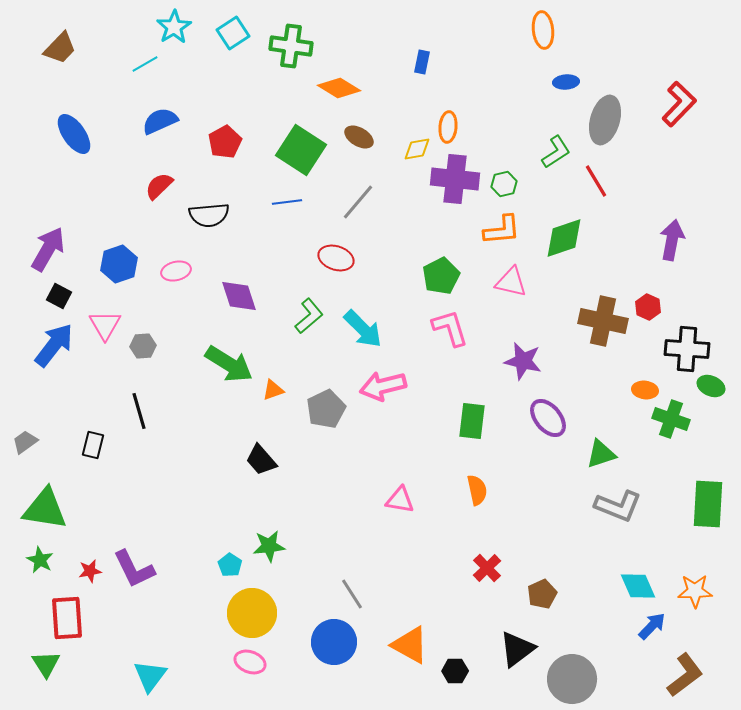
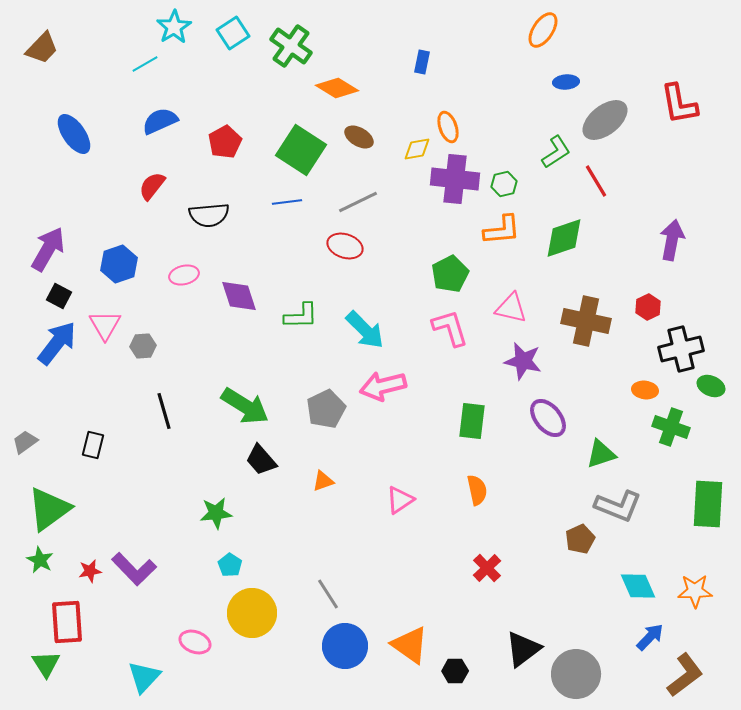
orange ellipse at (543, 30): rotated 39 degrees clockwise
green cross at (291, 46): rotated 27 degrees clockwise
brown trapezoid at (60, 48): moved 18 px left
orange diamond at (339, 88): moved 2 px left
red L-shape at (679, 104): rotated 126 degrees clockwise
gray ellipse at (605, 120): rotated 36 degrees clockwise
orange ellipse at (448, 127): rotated 24 degrees counterclockwise
red semicircle at (159, 186): moved 7 px left; rotated 8 degrees counterclockwise
gray line at (358, 202): rotated 24 degrees clockwise
red ellipse at (336, 258): moved 9 px right, 12 px up
pink ellipse at (176, 271): moved 8 px right, 4 px down
green pentagon at (441, 276): moved 9 px right, 2 px up
pink triangle at (511, 282): moved 26 px down
red hexagon at (648, 307): rotated 10 degrees clockwise
green L-shape at (309, 316): moved 8 px left; rotated 39 degrees clockwise
brown cross at (603, 321): moved 17 px left
cyan arrow at (363, 329): moved 2 px right, 1 px down
blue arrow at (54, 345): moved 3 px right, 2 px up
black cross at (687, 349): moved 6 px left; rotated 18 degrees counterclockwise
green arrow at (229, 364): moved 16 px right, 42 px down
orange triangle at (273, 390): moved 50 px right, 91 px down
black line at (139, 411): moved 25 px right
green cross at (671, 419): moved 8 px down
pink triangle at (400, 500): rotated 44 degrees counterclockwise
green triangle at (45, 509): moved 4 px right; rotated 45 degrees counterclockwise
green star at (269, 546): moved 53 px left, 33 px up
purple L-shape at (134, 569): rotated 18 degrees counterclockwise
gray line at (352, 594): moved 24 px left
brown pentagon at (542, 594): moved 38 px right, 55 px up
red rectangle at (67, 618): moved 4 px down
blue arrow at (652, 626): moved 2 px left, 11 px down
blue circle at (334, 642): moved 11 px right, 4 px down
orange triangle at (410, 645): rotated 6 degrees clockwise
black triangle at (517, 649): moved 6 px right
pink ellipse at (250, 662): moved 55 px left, 20 px up
cyan triangle at (150, 676): moved 6 px left, 1 px down; rotated 6 degrees clockwise
gray circle at (572, 679): moved 4 px right, 5 px up
